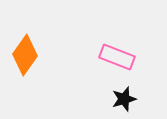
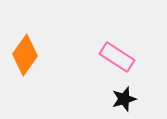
pink rectangle: rotated 12 degrees clockwise
